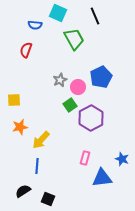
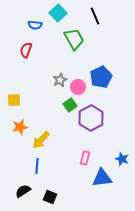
cyan square: rotated 24 degrees clockwise
black square: moved 2 px right, 2 px up
